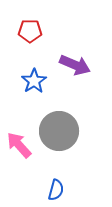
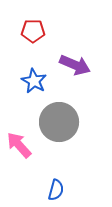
red pentagon: moved 3 px right
blue star: rotated 10 degrees counterclockwise
gray circle: moved 9 px up
